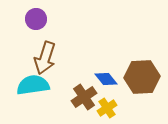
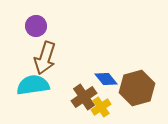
purple circle: moved 7 px down
brown hexagon: moved 5 px left, 11 px down; rotated 12 degrees counterclockwise
yellow cross: moved 6 px left, 1 px up
